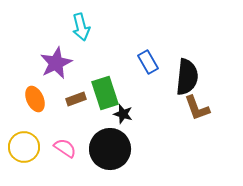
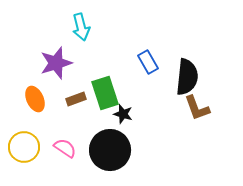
purple star: rotated 8 degrees clockwise
black circle: moved 1 px down
